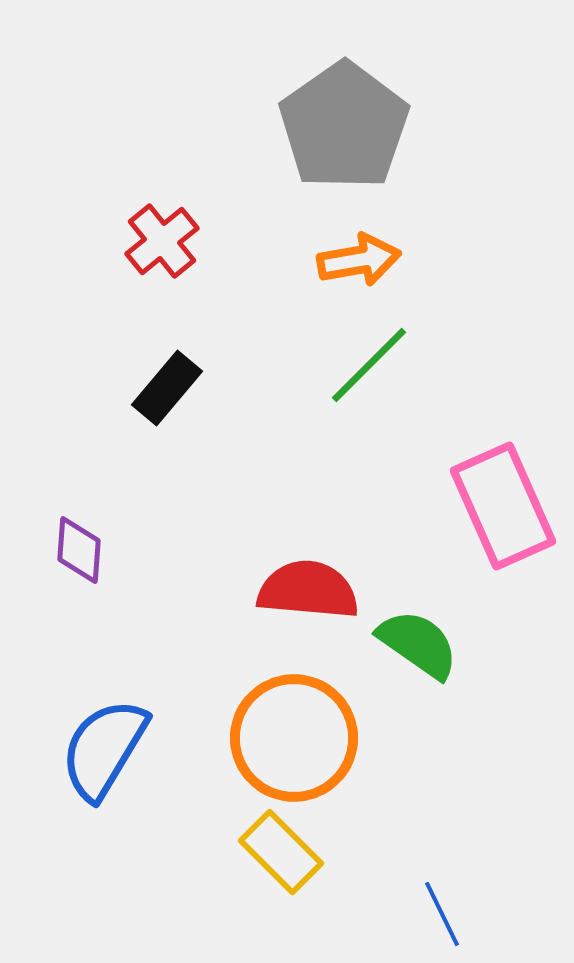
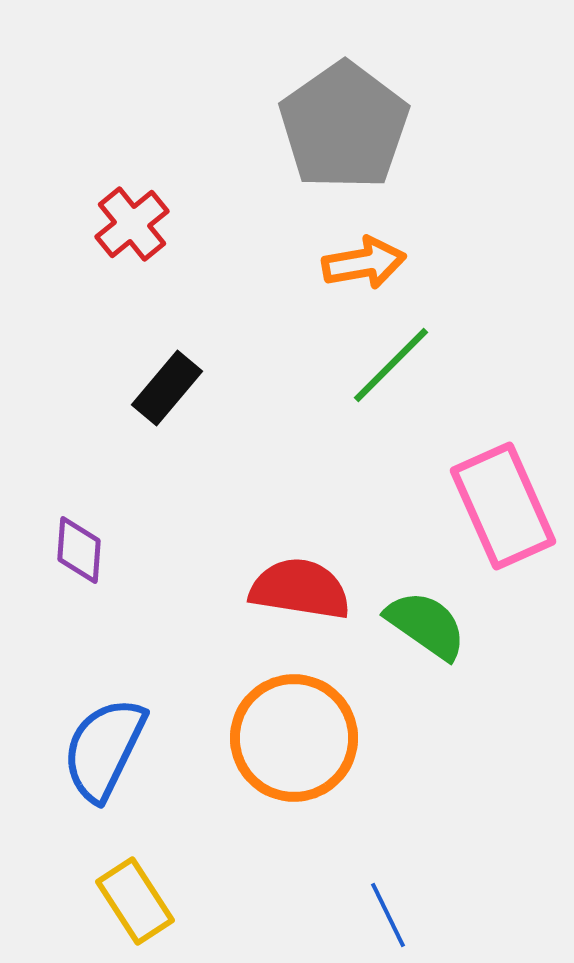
red cross: moved 30 px left, 17 px up
orange arrow: moved 5 px right, 3 px down
green line: moved 22 px right
red semicircle: moved 8 px left, 1 px up; rotated 4 degrees clockwise
green semicircle: moved 8 px right, 19 px up
blue semicircle: rotated 5 degrees counterclockwise
yellow rectangle: moved 146 px left, 49 px down; rotated 12 degrees clockwise
blue line: moved 54 px left, 1 px down
